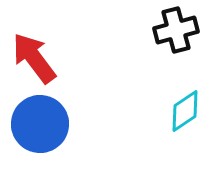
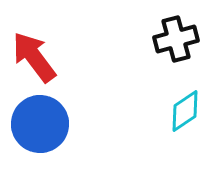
black cross: moved 9 px down
red arrow: moved 1 px up
